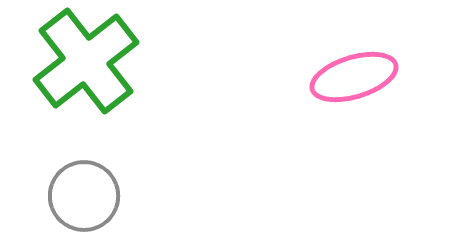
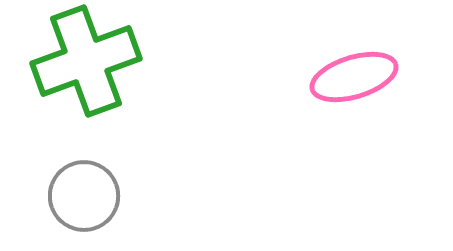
green cross: rotated 18 degrees clockwise
